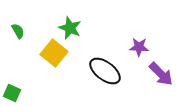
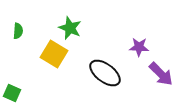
green semicircle: rotated 35 degrees clockwise
yellow square: moved 1 px down; rotated 8 degrees counterclockwise
black ellipse: moved 2 px down
